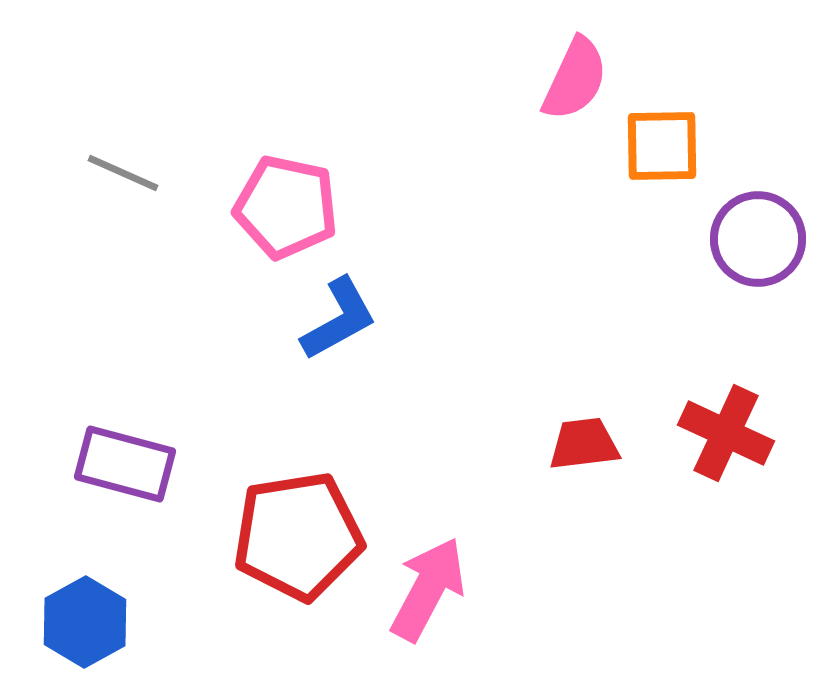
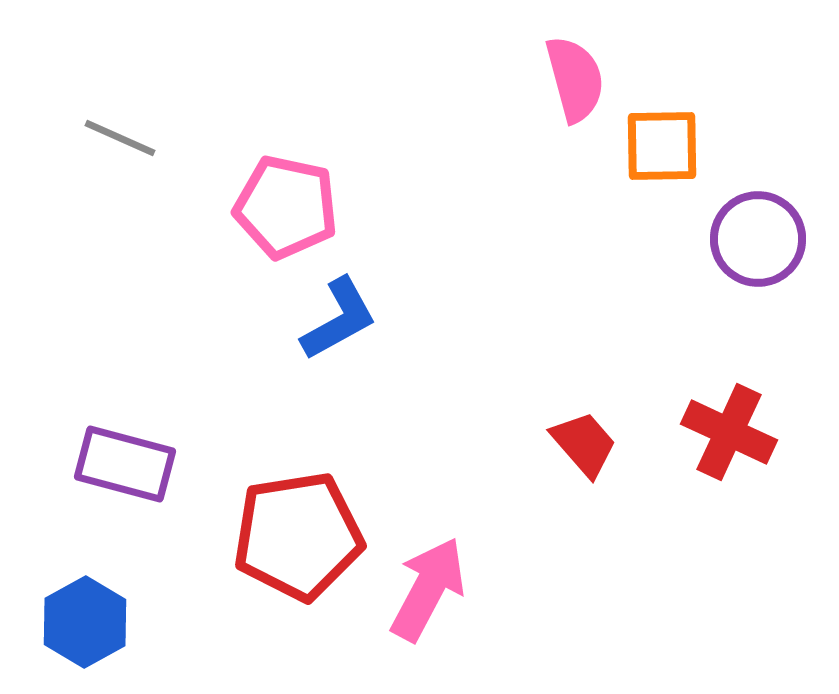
pink semicircle: rotated 40 degrees counterclockwise
gray line: moved 3 px left, 35 px up
red cross: moved 3 px right, 1 px up
red trapezoid: rotated 56 degrees clockwise
